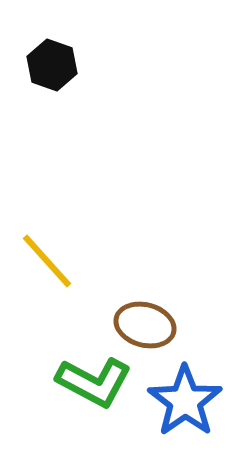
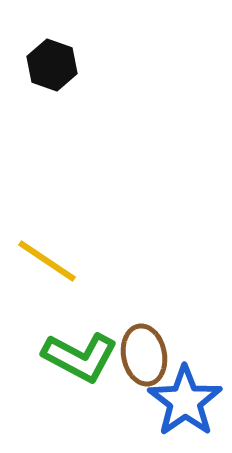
yellow line: rotated 14 degrees counterclockwise
brown ellipse: moved 1 px left, 30 px down; rotated 64 degrees clockwise
green L-shape: moved 14 px left, 25 px up
